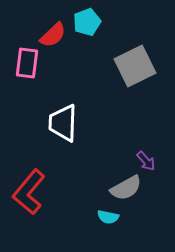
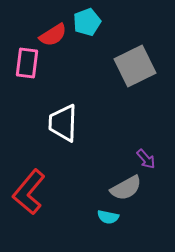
red semicircle: rotated 12 degrees clockwise
purple arrow: moved 2 px up
